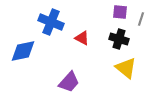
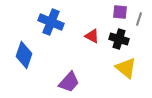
gray line: moved 2 px left
red triangle: moved 10 px right, 2 px up
blue diamond: moved 1 px right, 4 px down; rotated 60 degrees counterclockwise
